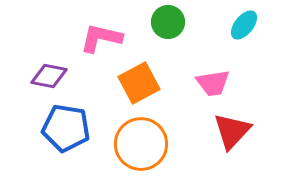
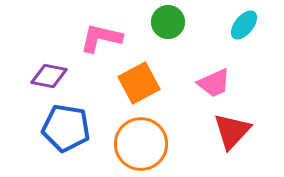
pink trapezoid: moved 1 px right; rotated 15 degrees counterclockwise
